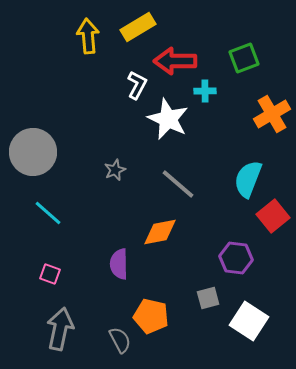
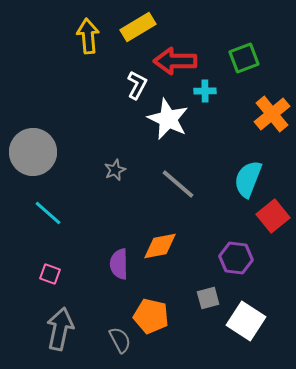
orange cross: rotated 9 degrees counterclockwise
orange diamond: moved 14 px down
white square: moved 3 px left
